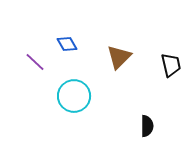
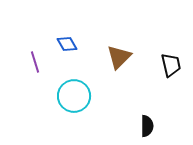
purple line: rotated 30 degrees clockwise
